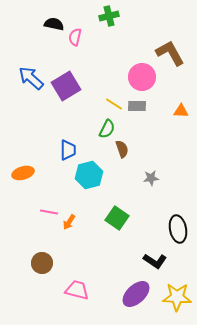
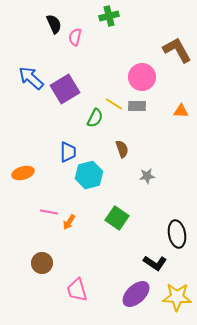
black semicircle: rotated 54 degrees clockwise
brown L-shape: moved 7 px right, 3 px up
purple square: moved 1 px left, 3 px down
green semicircle: moved 12 px left, 11 px up
blue trapezoid: moved 2 px down
gray star: moved 4 px left, 2 px up
black ellipse: moved 1 px left, 5 px down
black L-shape: moved 2 px down
pink trapezoid: rotated 120 degrees counterclockwise
